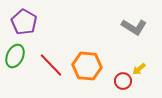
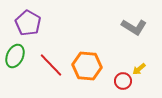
purple pentagon: moved 4 px right, 1 px down
